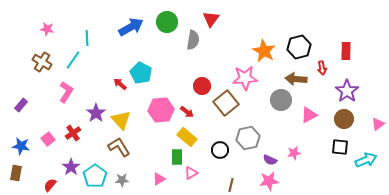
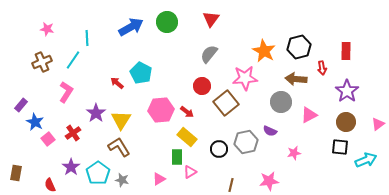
gray semicircle at (193, 40): moved 16 px right, 14 px down; rotated 150 degrees counterclockwise
brown cross at (42, 62): rotated 36 degrees clockwise
red arrow at (120, 84): moved 3 px left, 1 px up
gray circle at (281, 100): moved 2 px down
brown circle at (344, 119): moved 2 px right, 3 px down
yellow triangle at (121, 120): rotated 15 degrees clockwise
gray hexagon at (248, 138): moved 2 px left, 4 px down
blue star at (21, 146): moved 14 px right, 24 px up; rotated 18 degrees clockwise
black circle at (220, 150): moved 1 px left, 1 px up
purple semicircle at (270, 160): moved 29 px up
pink triangle at (191, 173): moved 1 px left, 1 px up
cyan pentagon at (95, 176): moved 3 px right, 3 px up
gray star at (122, 180): rotated 16 degrees clockwise
red semicircle at (50, 185): rotated 64 degrees counterclockwise
